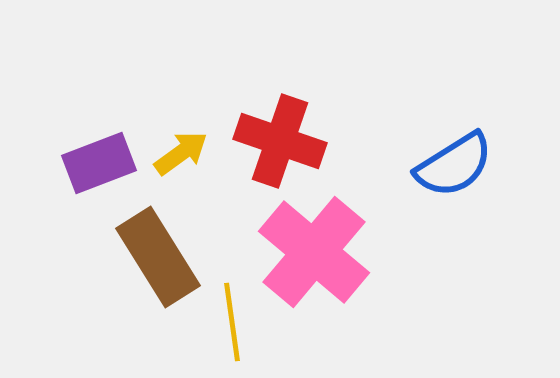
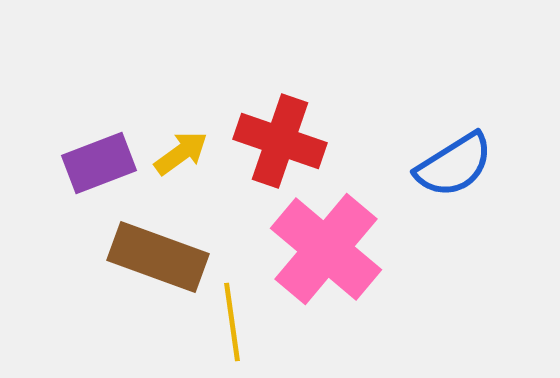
pink cross: moved 12 px right, 3 px up
brown rectangle: rotated 38 degrees counterclockwise
